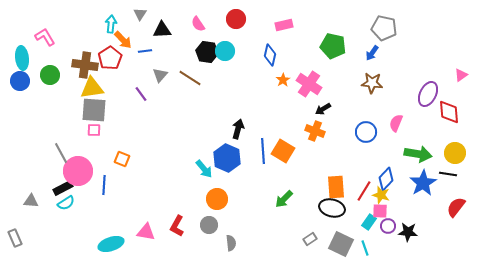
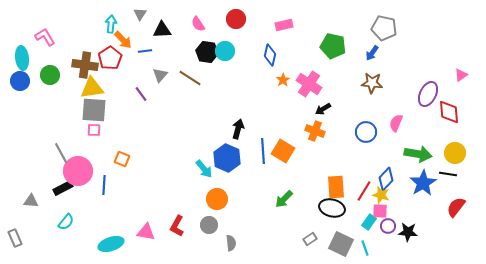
cyan semicircle at (66, 203): moved 19 px down; rotated 18 degrees counterclockwise
